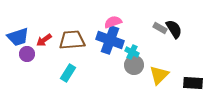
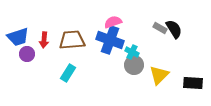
red arrow: rotated 49 degrees counterclockwise
